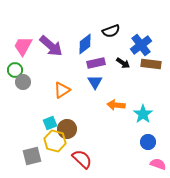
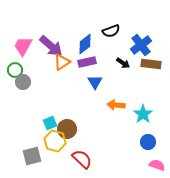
purple rectangle: moved 9 px left, 1 px up
orange triangle: moved 28 px up
pink semicircle: moved 1 px left, 1 px down
